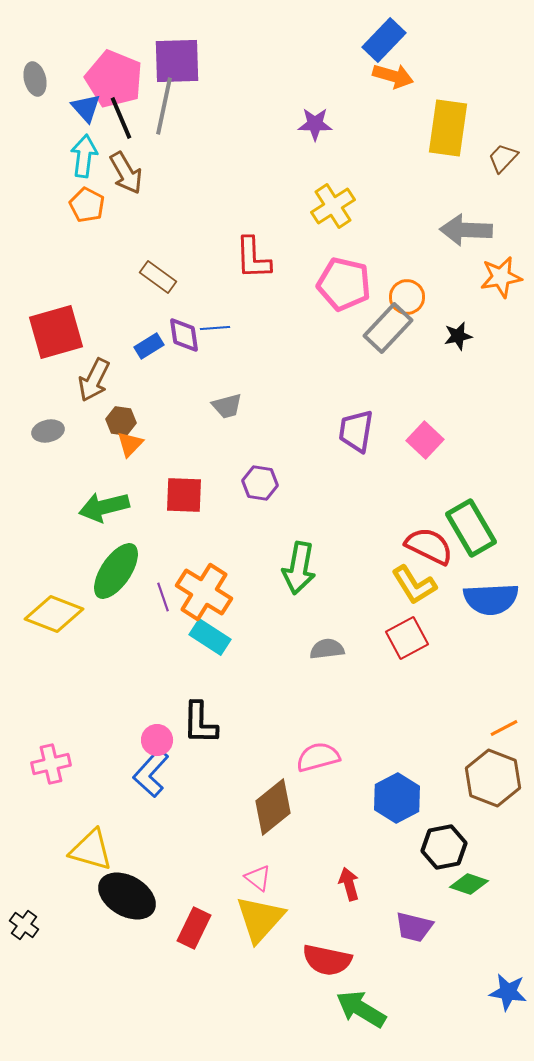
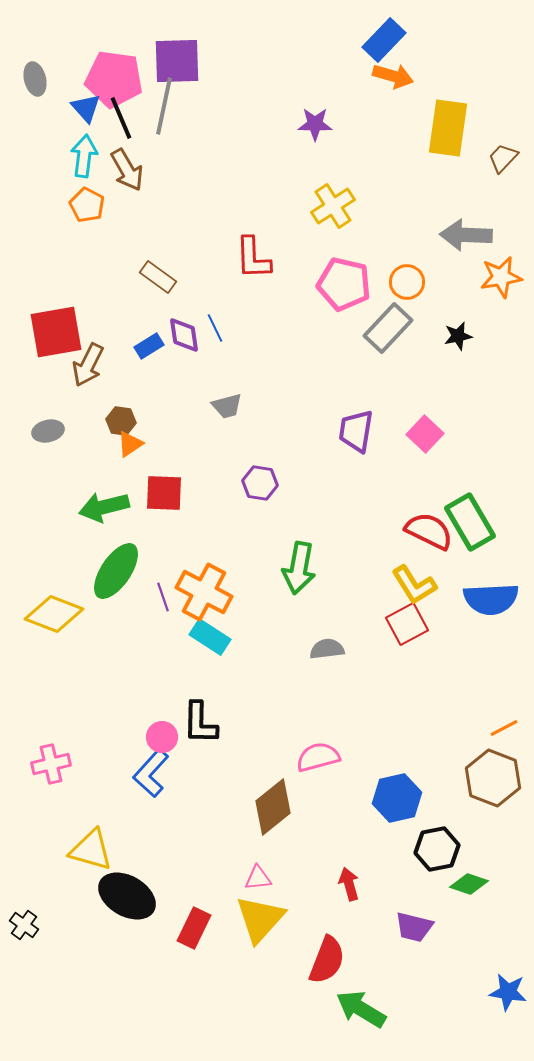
pink pentagon at (114, 79): rotated 14 degrees counterclockwise
brown arrow at (126, 173): moved 1 px right, 3 px up
gray arrow at (466, 230): moved 5 px down
orange circle at (407, 297): moved 15 px up
blue line at (215, 328): rotated 68 degrees clockwise
red square at (56, 332): rotated 6 degrees clockwise
brown arrow at (94, 380): moved 6 px left, 15 px up
pink square at (425, 440): moved 6 px up
orange triangle at (130, 444): rotated 12 degrees clockwise
red square at (184, 495): moved 20 px left, 2 px up
green rectangle at (471, 528): moved 1 px left, 6 px up
red semicircle at (429, 546): moved 15 px up
orange cross at (204, 592): rotated 4 degrees counterclockwise
red square at (407, 638): moved 14 px up
pink circle at (157, 740): moved 5 px right, 3 px up
blue hexagon at (397, 798): rotated 15 degrees clockwise
black hexagon at (444, 847): moved 7 px left, 2 px down
pink triangle at (258, 878): rotated 44 degrees counterclockwise
red semicircle at (327, 960): rotated 81 degrees counterclockwise
